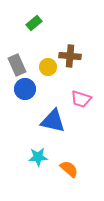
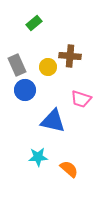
blue circle: moved 1 px down
